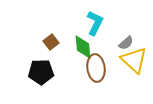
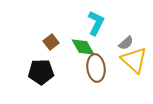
cyan L-shape: moved 1 px right
green diamond: rotated 25 degrees counterclockwise
